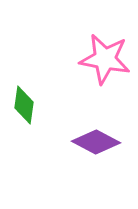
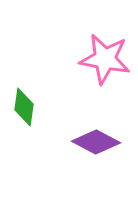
green diamond: moved 2 px down
